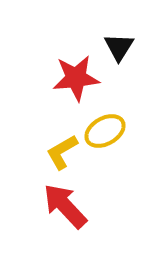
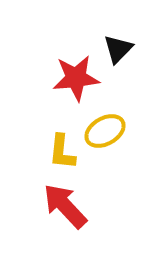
black triangle: moved 1 px left, 2 px down; rotated 12 degrees clockwise
yellow L-shape: rotated 54 degrees counterclockwise
